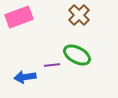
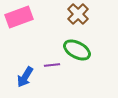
brown cross: moved 1 px left, 1 px up
green ellipse: moved 5 px up
blue arrow: rotated 50 degrees counterclockwise
